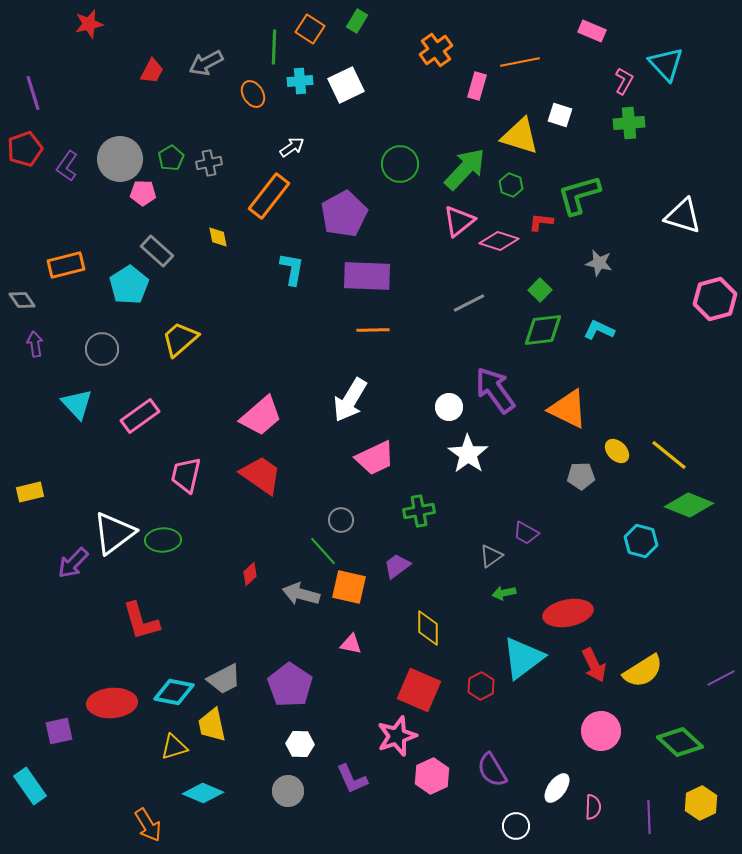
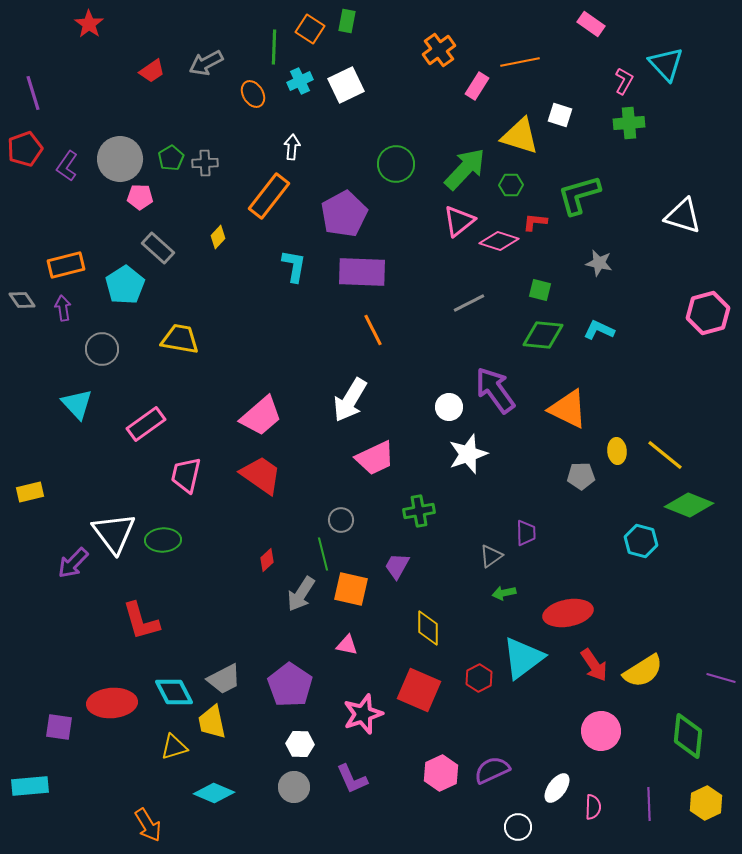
green rectangle at (357, 21): moved 10 px left; rotated 20 degrees counterclockwise
red star at (89, 24): rotated 24 degrees counterclockwise
pink rectangle at (592, 31): moved 1 px left, 7 px up; rotated 12 degrees clockwise
orange cross at (436, 50): moved 3 px right
red trapezoid at (152, 71): rotated 28 degrees clockwise
cyan cross at (300, 81): rotated 20 degrees counterclockwise
pink rectangle at (477, 86): rotated 16 degrees clockwise
white arrow at (292, 147): rotated 50 degrees counterclockwise
gray cross at (209, 163): moved 4 px left; rotated 10 degrees clockwise
green circle at (400, 164): moved 4 px left
green hexagon at (511, 185): rotated 20 degrees counterclockwise
pink pentagon at (143, 193): moved 3 px left, 4 px down
red L-shape at (541, 222): moved 6 px left
yellow diamond at (218, 237): rotated 55 degrees clockwise
gray rectangle at (157, 251): moved 1 px right, 3 px up
cyan L-shape at (292, 269): moved 2 px right, 3 px up
purple rectangle at (367, 276): moved 5 px left, 4 px up
cyan pentagon at (129, 285): moved 4 px left
green square at (540, 290): rotated 30 degrees counterclockwise
pink hexagon at (715, 299): moved 7 px left, 14 px down
orange line at (373, 330): rotated 64 degrees clockwise
green diamond at (543, 330): moved 5 px down; rotated 12 degrees clockwise
yellow trapezoid at (180, 339): rotated 51 degrees clockwise
purple arrow at (35, 344): moved 28 px right, 36 px up
pink rectangle at (140, 416): moved 6 px right, 8 px down
yellow ellipse at (617, 451): rotated 40 degrees clockwise
white star at (468, 454): rotated 18 degrees clockwise
yellow line at (669, 455): moved 4 px left
white triangle at (114, 533): rotated 30 degrees counterclockwise
purple trapezoid at (526, 533): rotated 120 degrees counterclockwise
green line at (323, 551): moved 3 px down; rotated 28 degrees clockwise
purple trapezoid at (397, 566): rotated 24 degrees counterclockwise
red diamond at (250, 574): moved 17 px right, 14 px up
orange square at (349, 587): moved 2 px right, 2 px down
gray arrow at (301, 594): rotated 72 degrees counterclockwise
pink triangle at (351, 644): moved 4 px left, 1 px down
red arrow at (594, 665): rotated 8 degrees counterclockwise
purple line at (721, 678): rotated 44 degrees clockwise
red hexagon at (481, 686): moved 2 px left, 8 px up
cyan diamond at (174, 692): rotated 51 degrees clockwise
yellow trapezoid at (212, 725): moved 3 px up
purple square at (59, 731): moved 4 px up; rotated 20 degrees clockwise
pink star at (397, 736): moved 34 px left, 22 px up
green diamond at (680, 742): moved 8 px right, 6 px up; rotated 54 degrees clockwise
purple semicircle at (492, 770): rotated 96 degrees clockwise
pink hexagon at (432, 776): moved 9 px right, 3 px up
cyan rectangle at (30, 786): rotated 60 degrees counterclockwise
gray circle at (288, 791): moved 6 px right, 4 px up
cyan diamond at (203, 793): moved 11 px right
yellow hexagon at (701, 803): moved 5 px right
purple line at (649, 817): moved 13 px up
white circle at (516, 826): moved 2 px right, 1 px down
